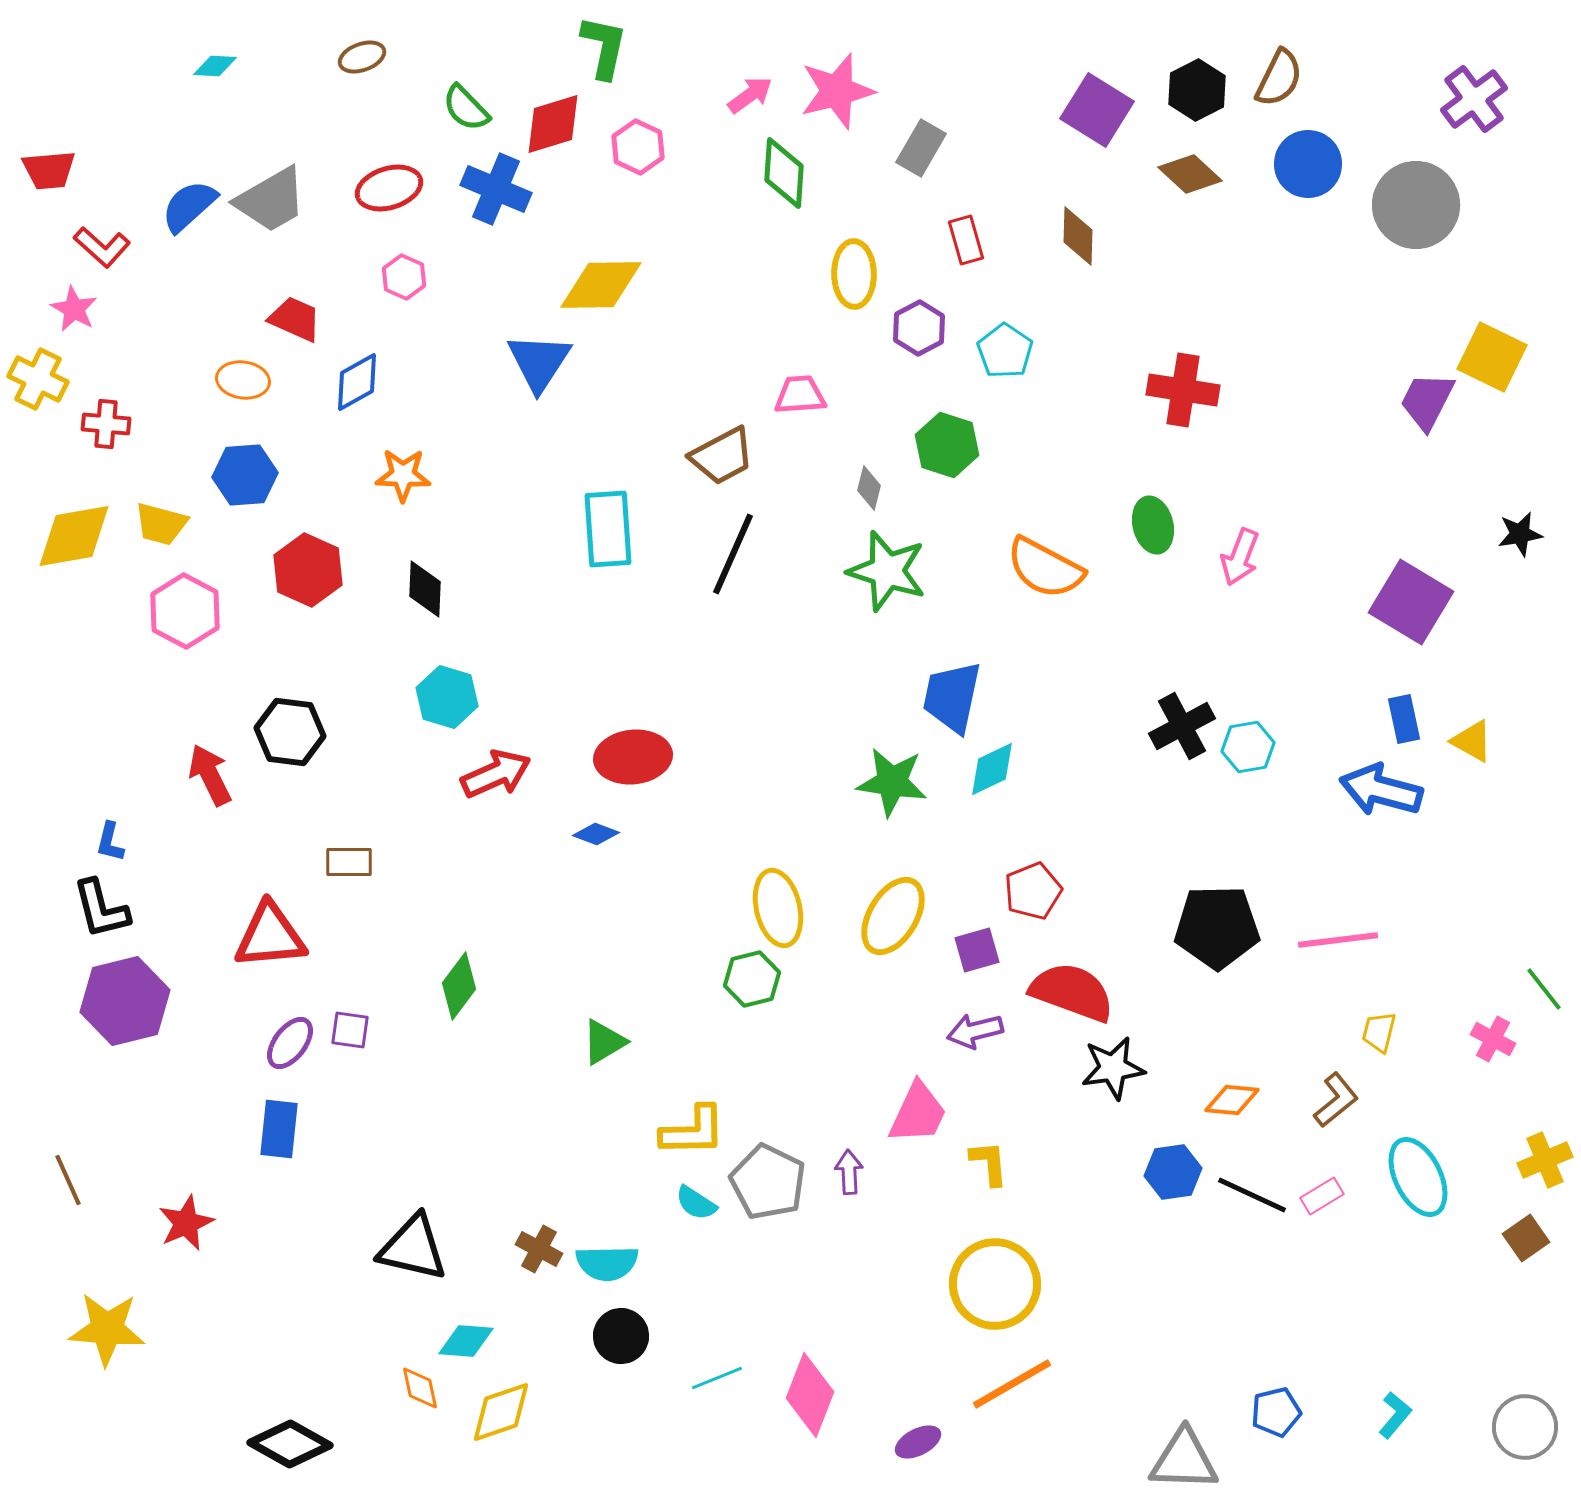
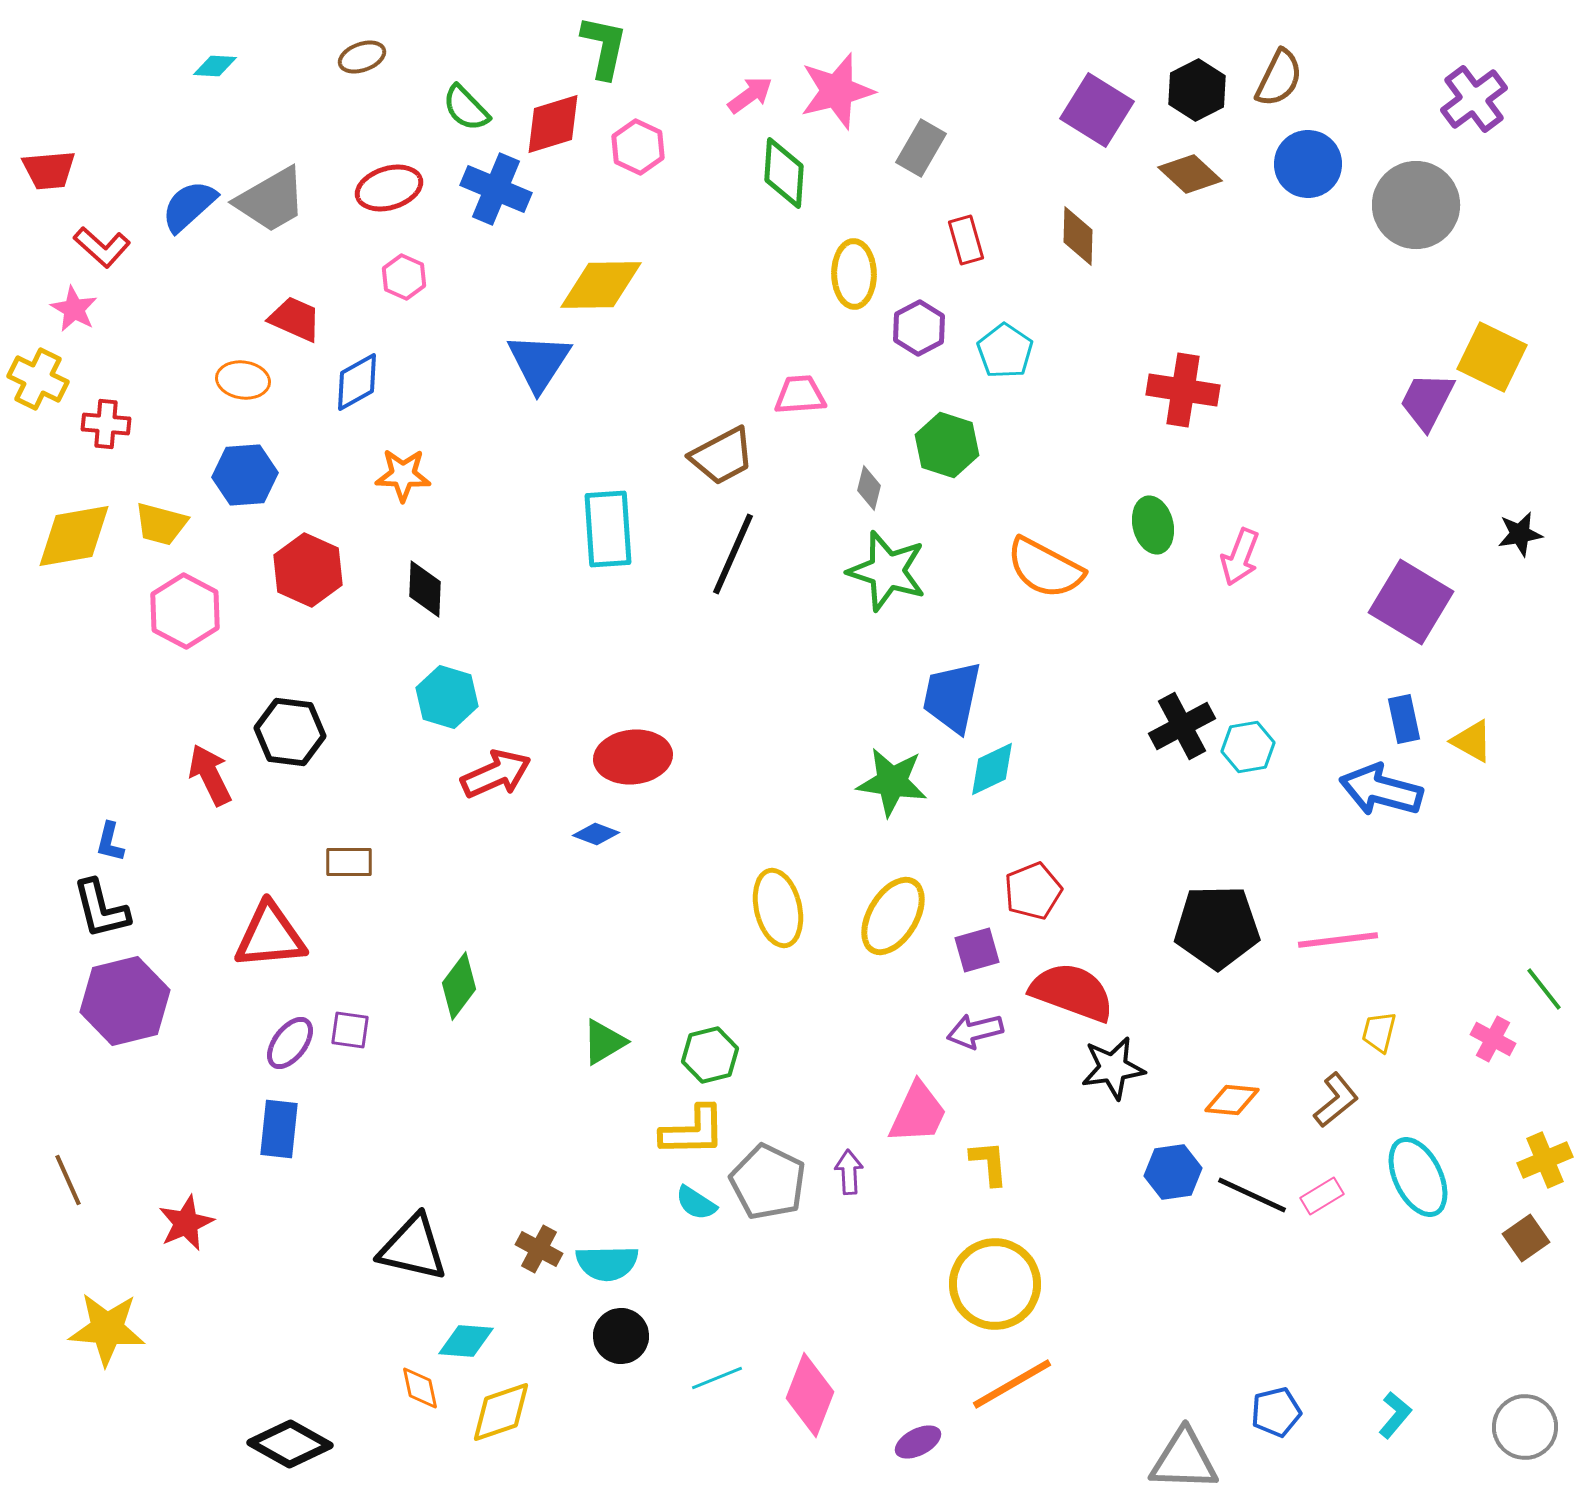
green hexagon at (752, 979): moved 42 px left, 76 px down
